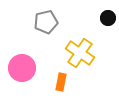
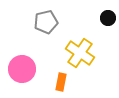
pink circle: moved 1 px down
